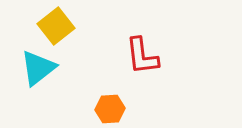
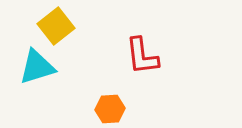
cyan triangle: moved 1 px left, 1 px up; rotated 21 degrees clockwise
